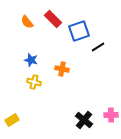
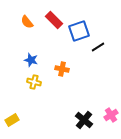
red rectangle: moved 1 px right, 1 px down
pink cross: rotated 32 degrees counterclockwise
